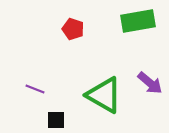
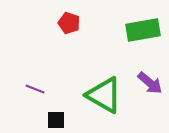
green rectangle: moved 5 px right, 9 px down
red pentagon: moved 4 px left, 6 px up
